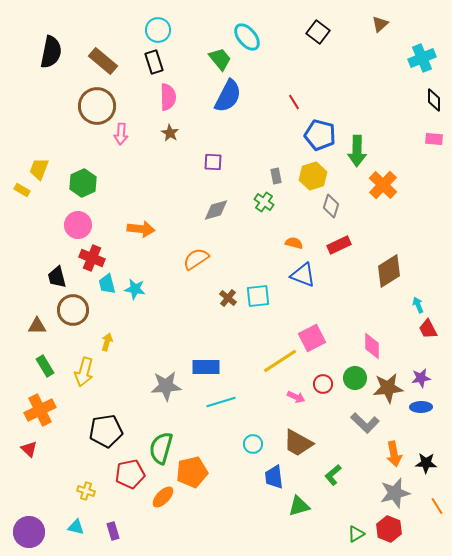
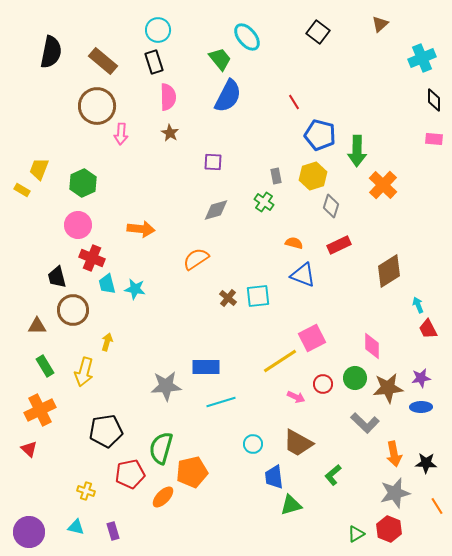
green triangle at (299, 506): moved 8 px left, 1 px up
